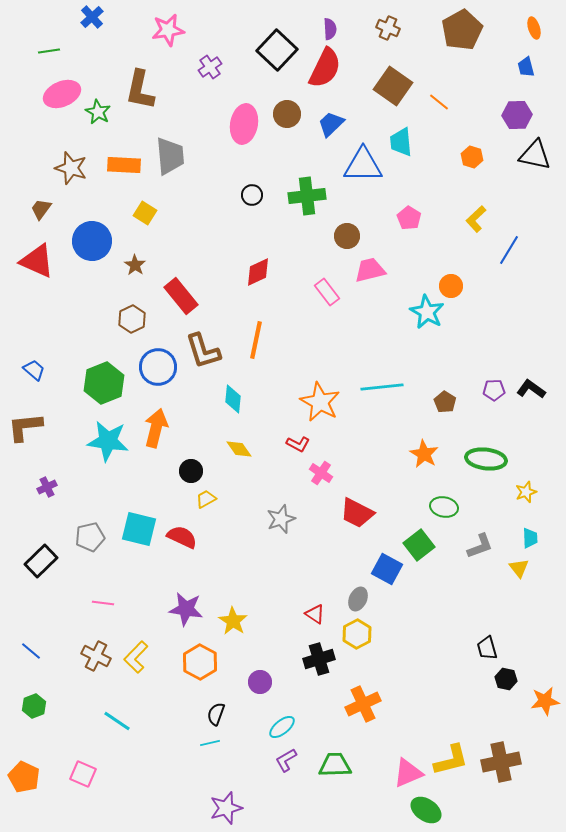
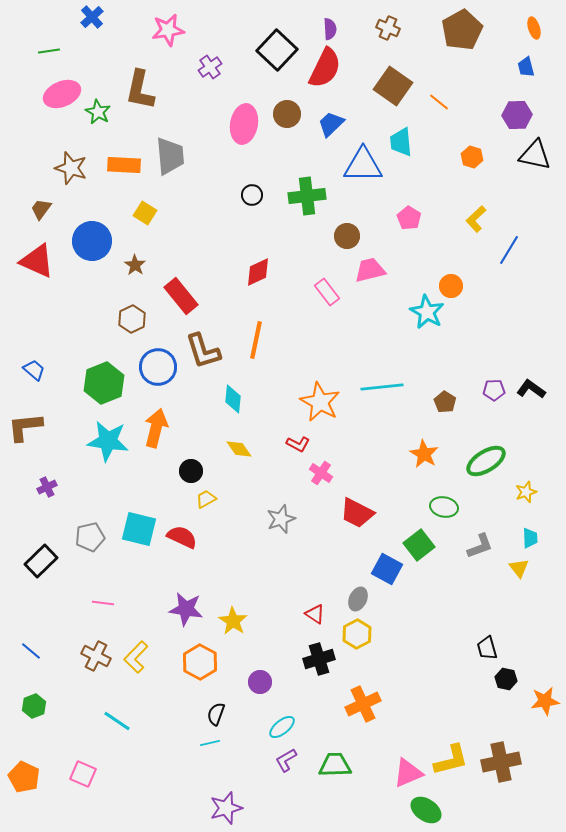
green ellipse at (486, 459): moved 2 px down; rotated 39 degrees counterclockwise
